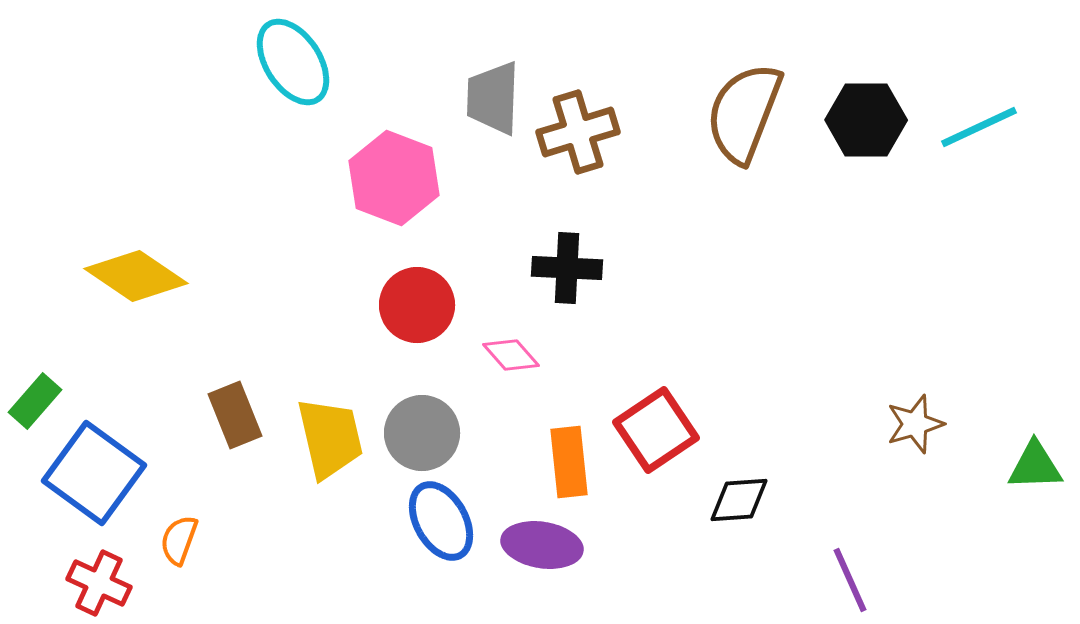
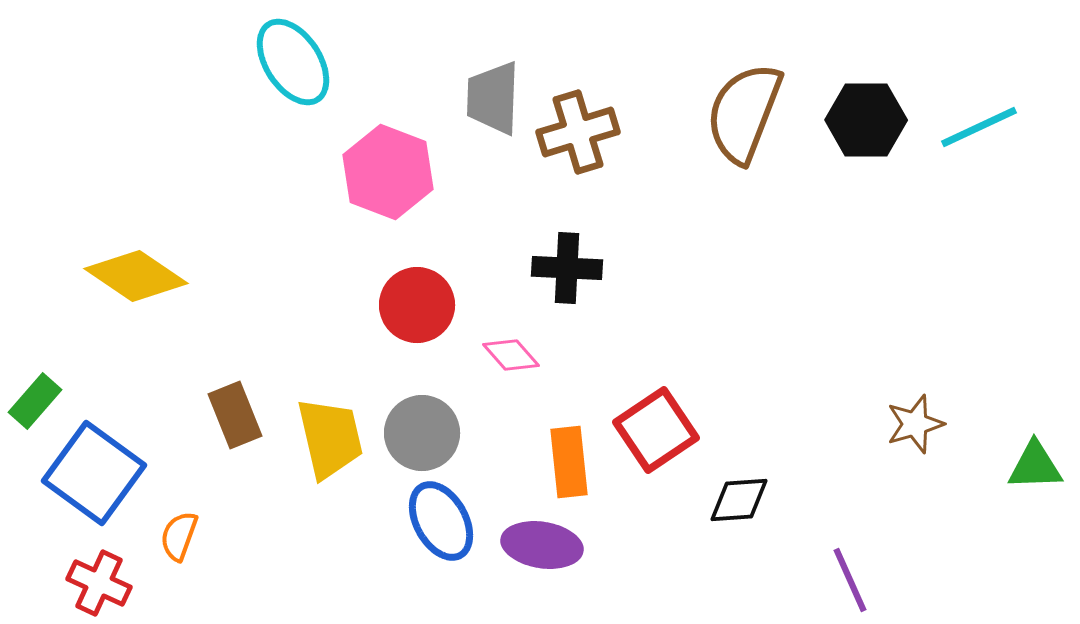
pink hexagon: moved 6 px left, 6 px up
orange semicircle: moved 4 px up
